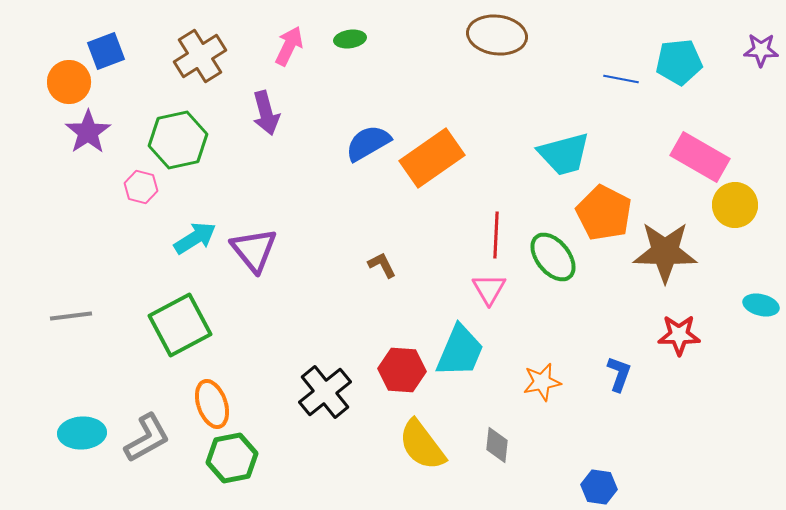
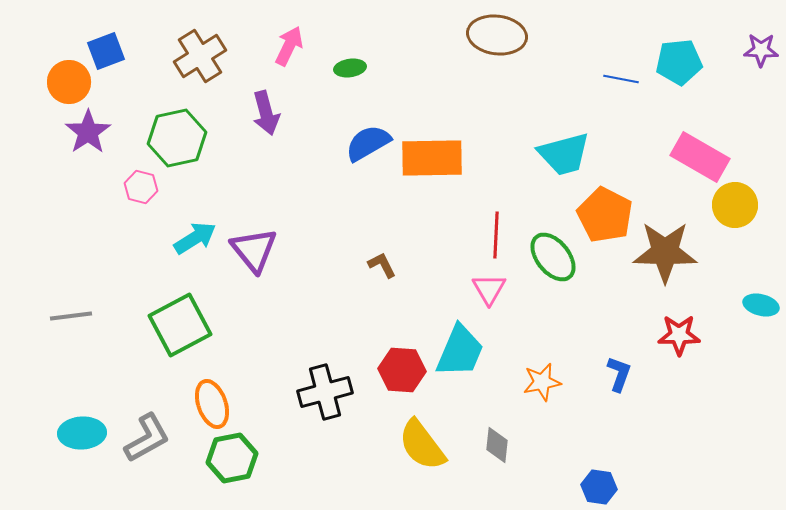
green ellipse at (350, 39): moved 29 px down
green hexagon at (178, 140): moved 1 px left, 2 px up
orange rectangle at (432, 158): rotated 34 degrees clockwise
orange pentagon at (604, 213): moved 1 px right, 2 px down
black cross at (325, 392): rotated 24 degrees clockwise
